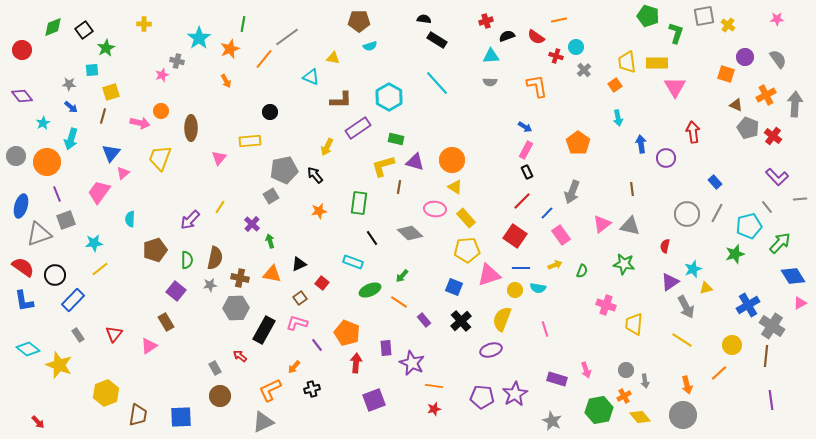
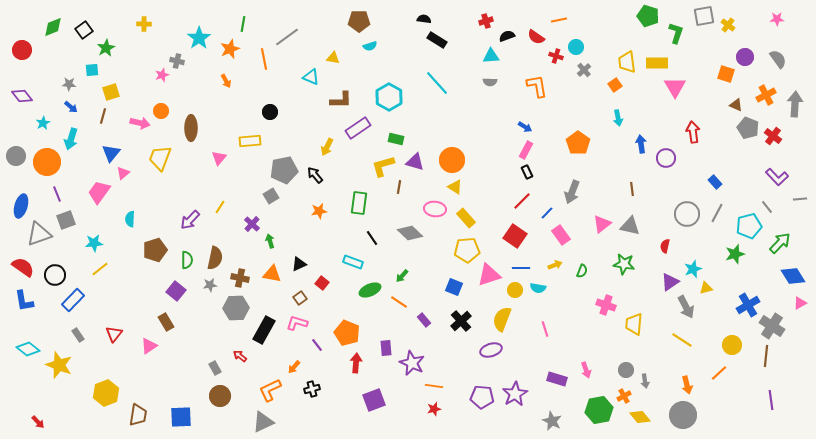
orange line at (264, 59): rotated 50 degrees counterclockwise
